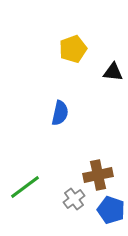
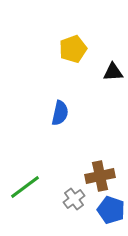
black triangle: rotated 10 degrees counterclockwise
brown cross: moved 2 px right, 1 px down
